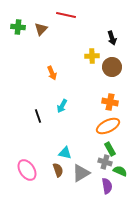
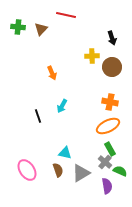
gray cross: rotated 24 degrees clockwise
